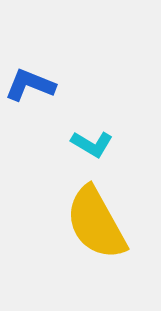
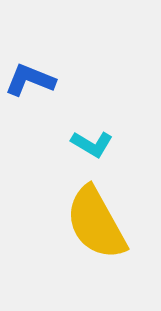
blue L-shape: moved 5 px up
